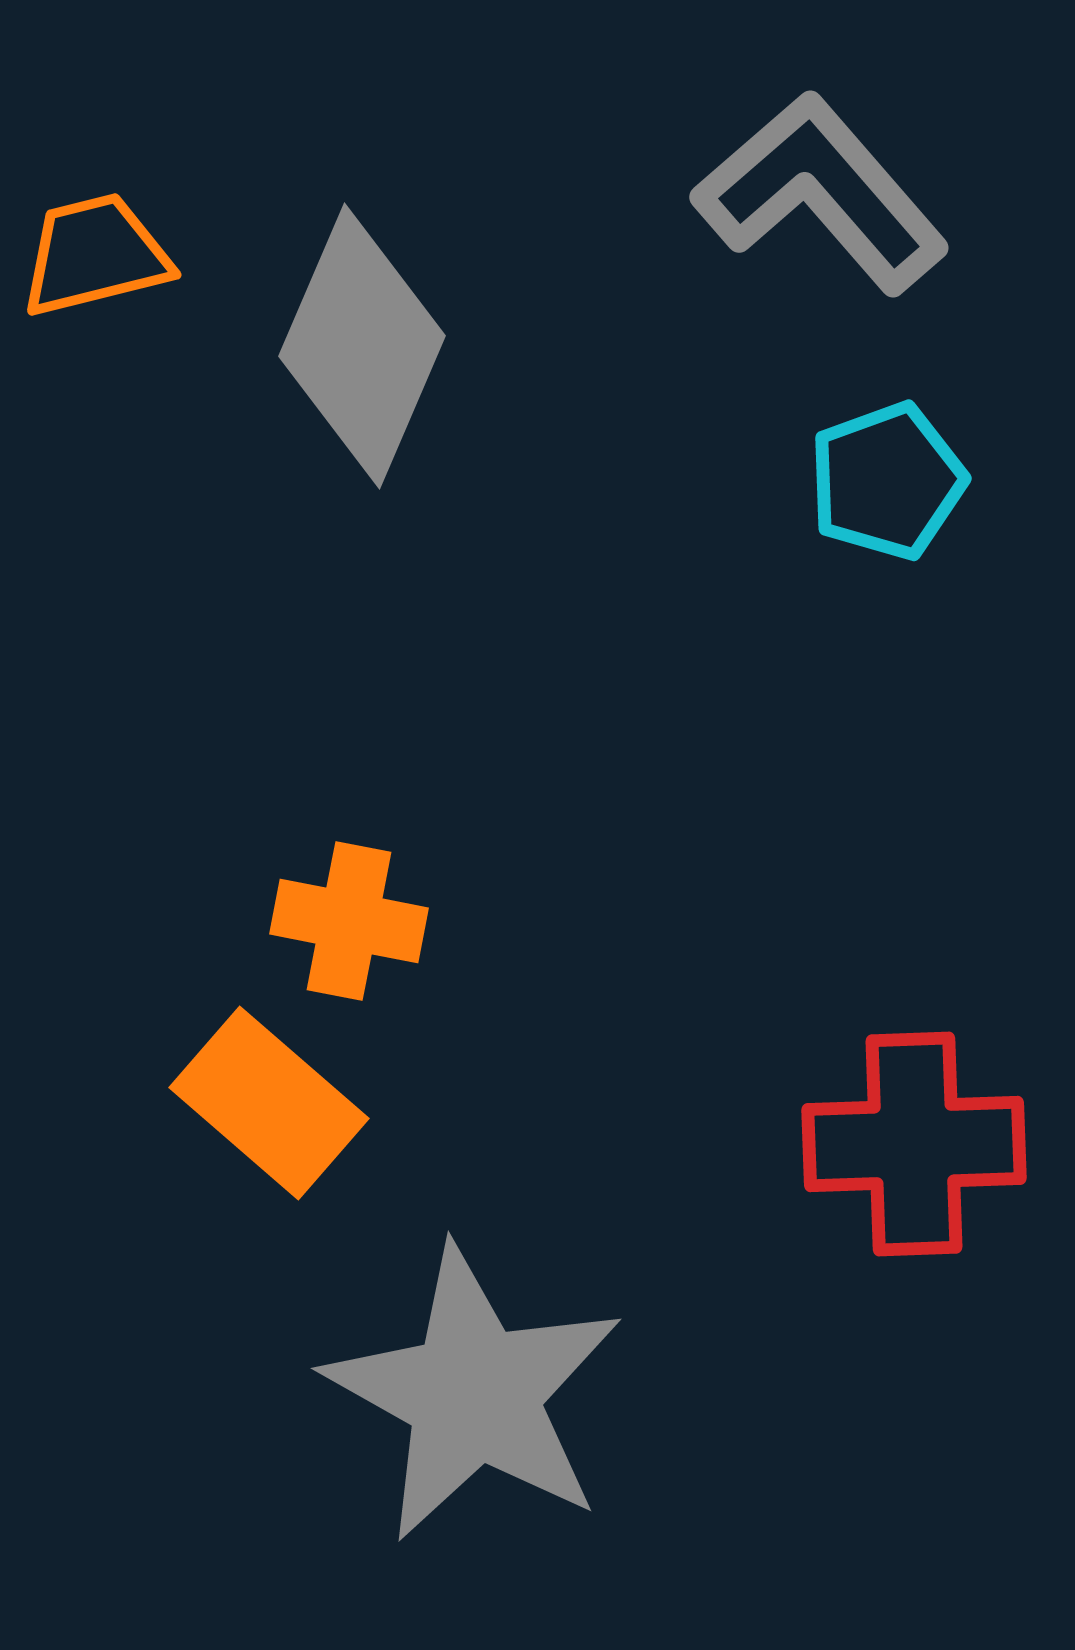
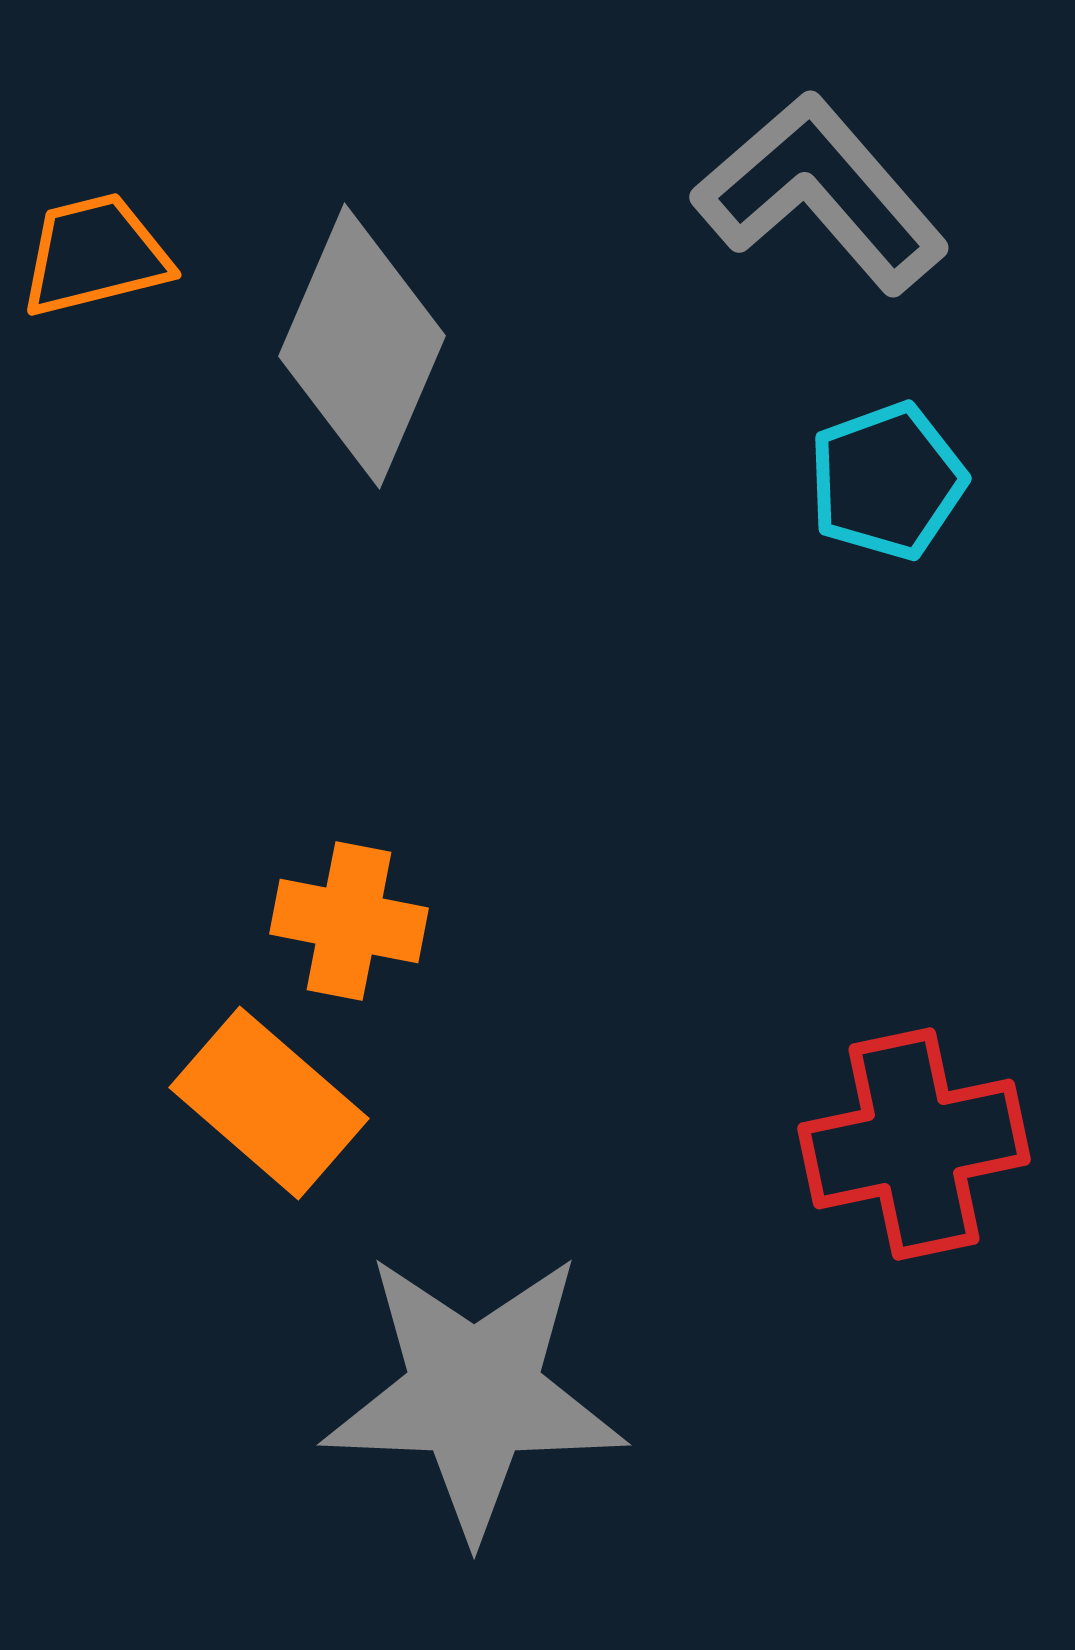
red cross: rotated 10 degrees counterclockwise
gray star: rotated 27 degrees counterclockwise
